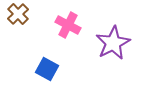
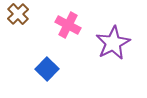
blue square: rotated 15 degrees clockwise
